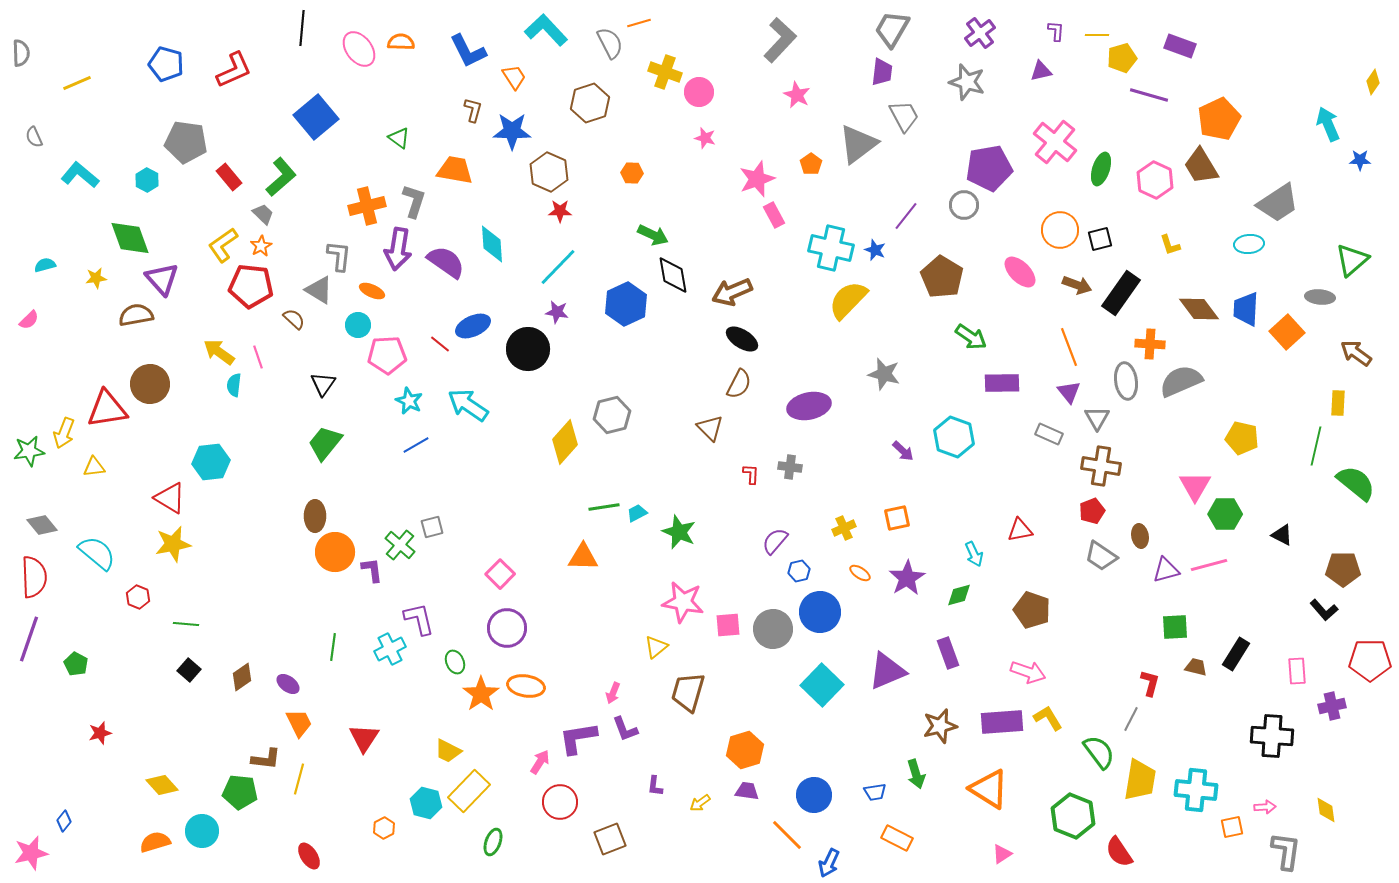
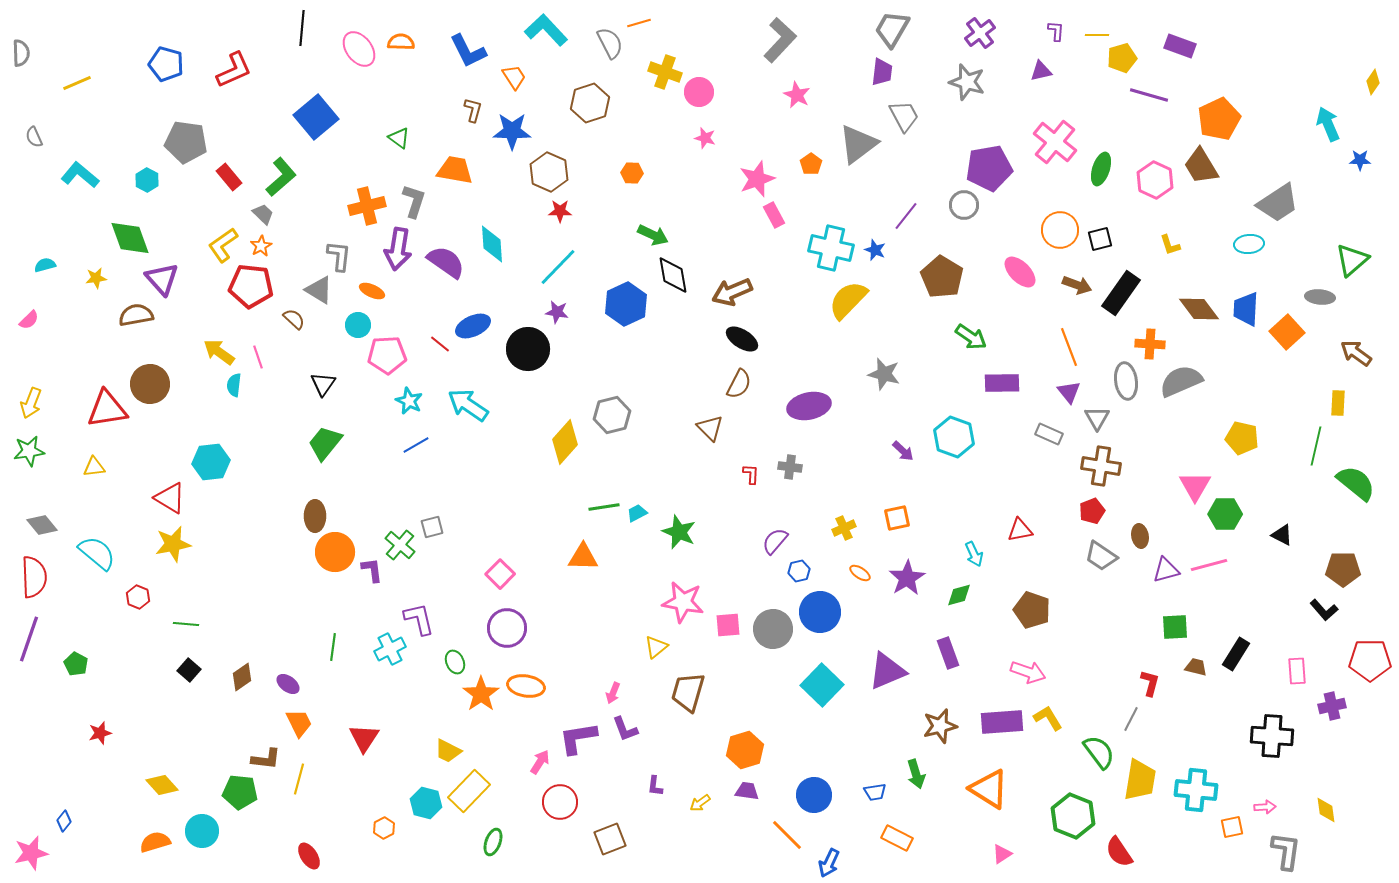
yellow arrow at (64, 433): moved 33 px left, 30 px up
